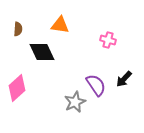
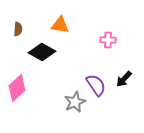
pink cross: rotated 14 degrees counterclockwise
black diamond: rotated 36 degrees counterclockwise
